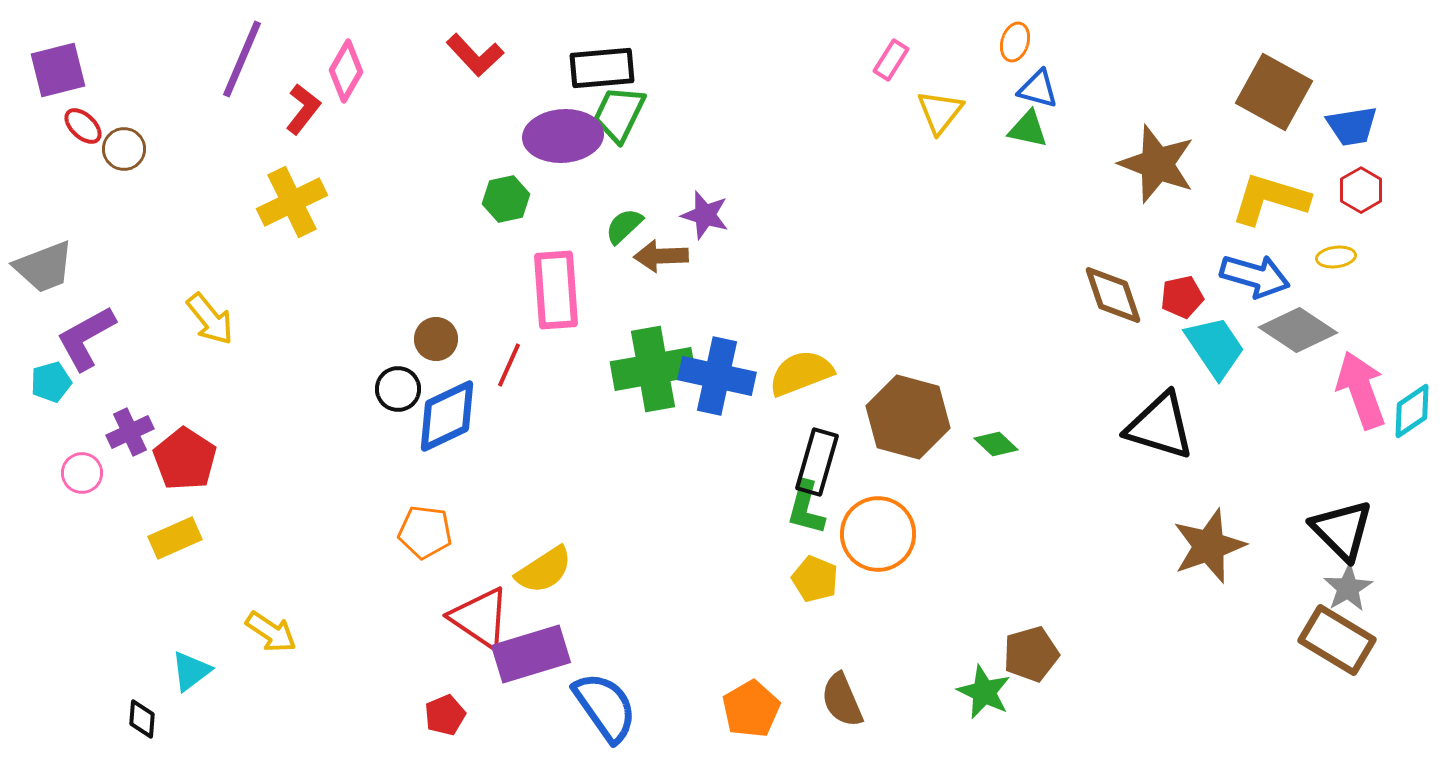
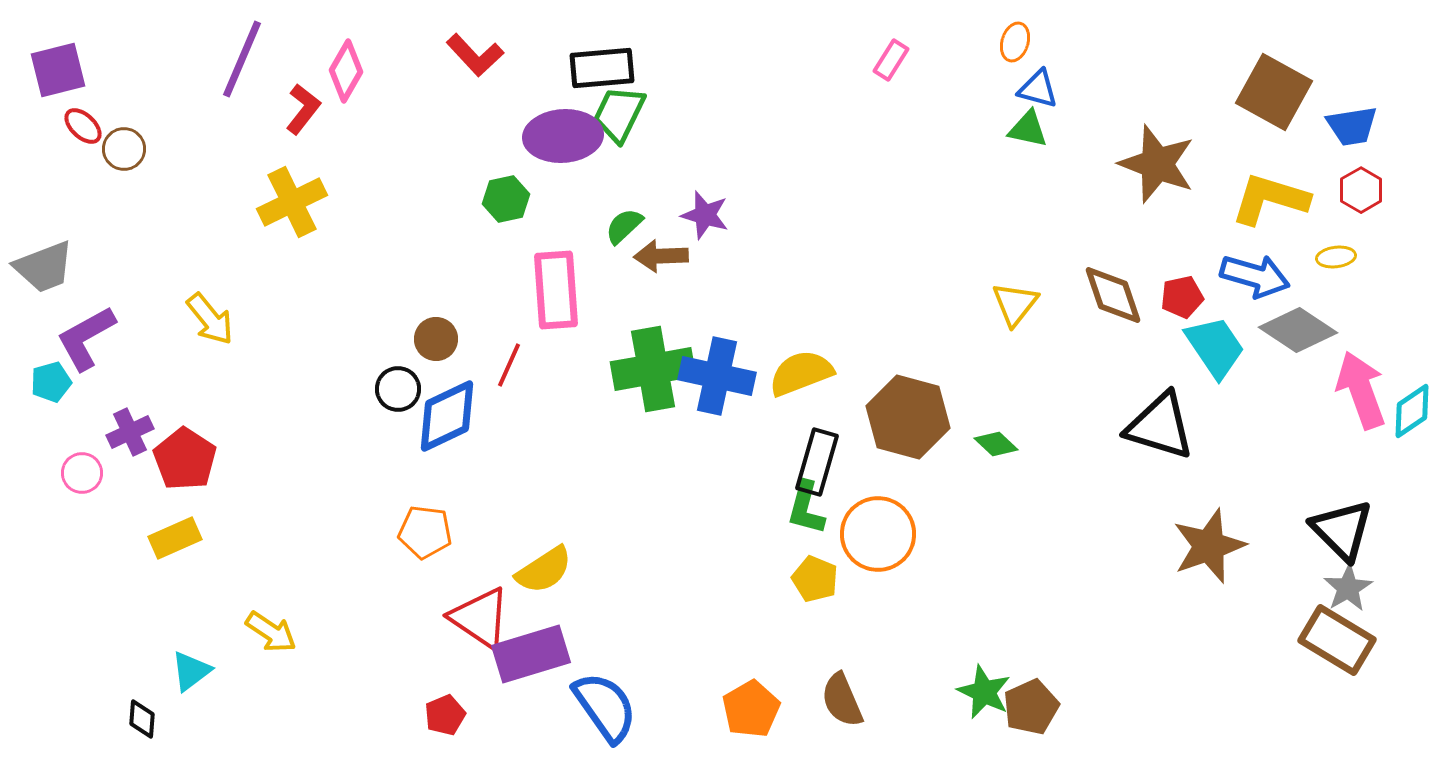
yellow triangle at (940, 112): moved 75 px right, 192 px down
brown pentagon at (1031, 654): moved 53 px down; rotated 8 degrees counterclockwise
